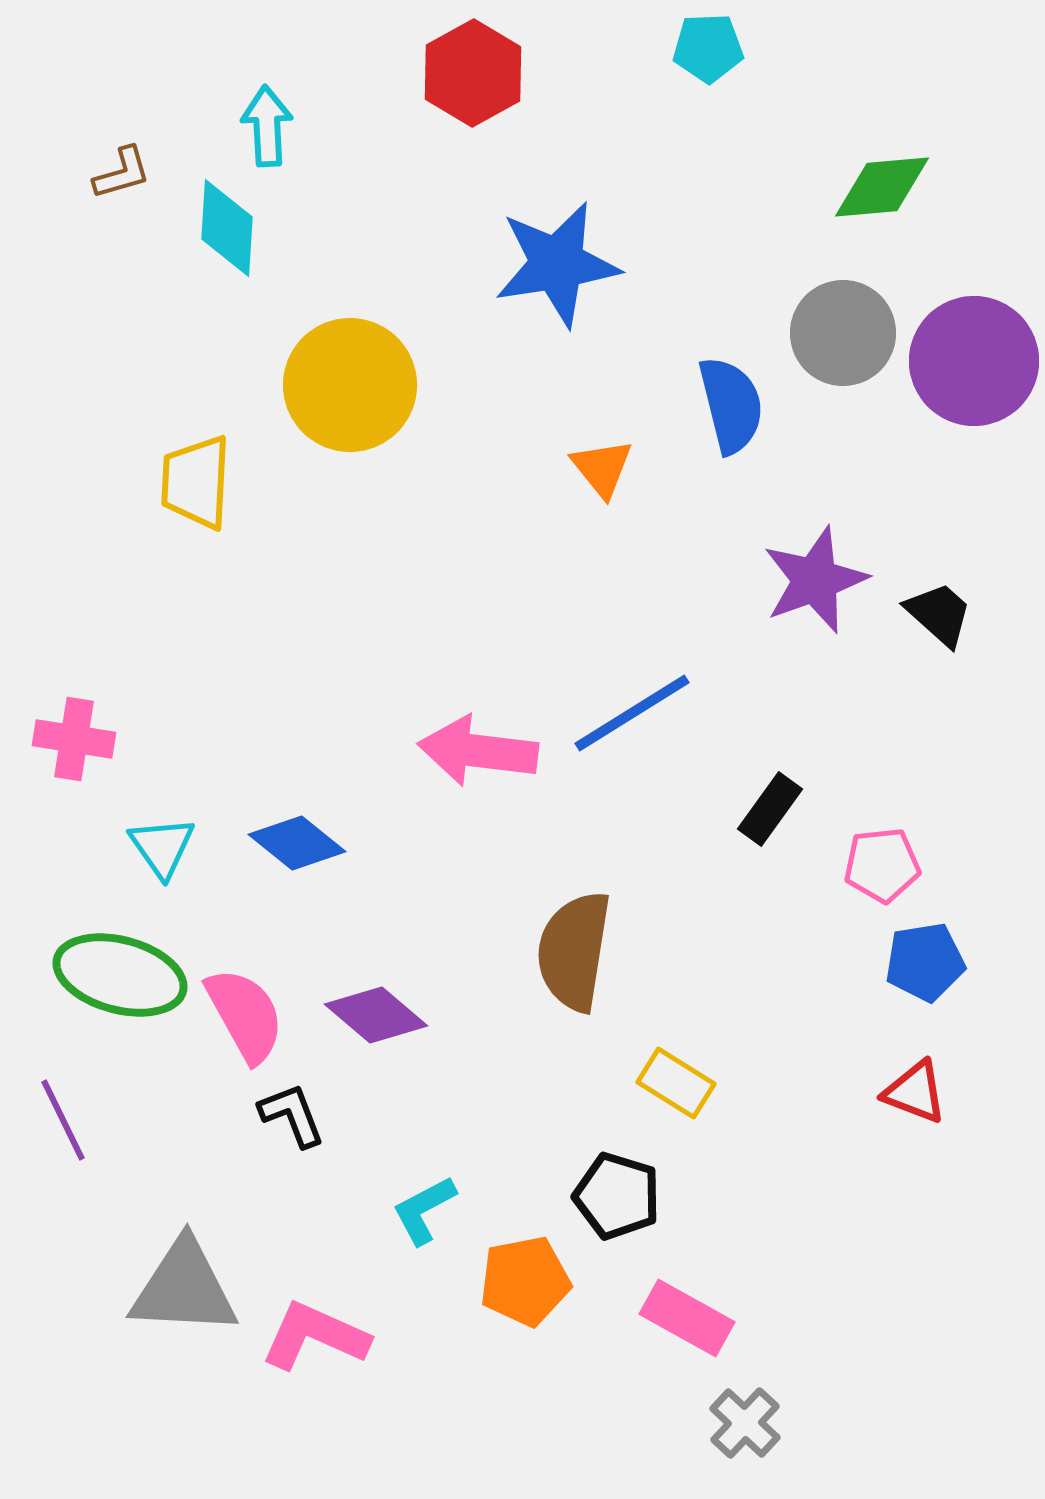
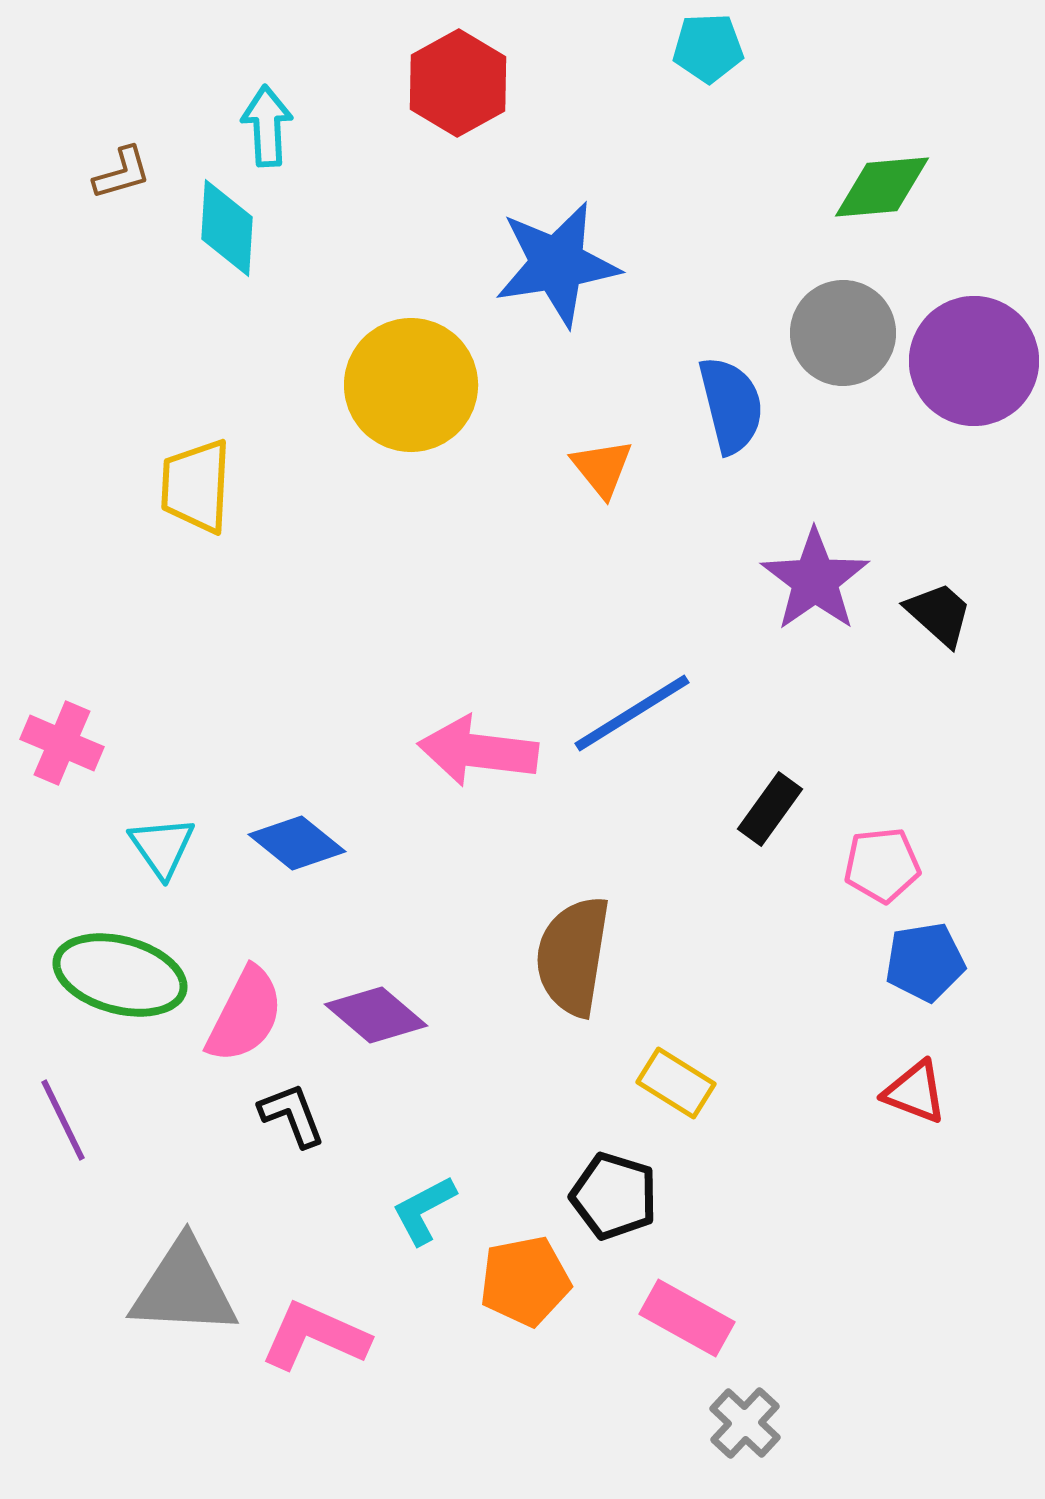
red hexagon: moved 15 px left, 10 px down
yellow circle: moved 61 px right
yellow trapezoid: moved 4 px down
purple star: rotated 15 degrees counterclockwise
pink cross: moved 12 px left, 4 px down; rotated 14 degrees clockwise
brown semicircle: moved 1 px left, 5 px down
pink semicircle: rotated 56 degrees clockwise
black pentagon: moved 3 px left
